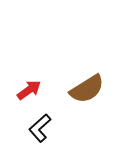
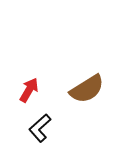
red arrow: rotated 25 degrees counterclockwise
